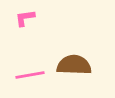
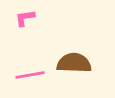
brown semicircle: moved 2 px up
